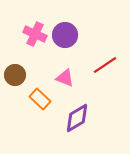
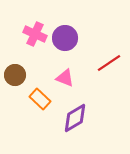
purple circle: moved 3 px down
red line: moved 4 px right, 2 px up
purple diamond: moved 2 px left
